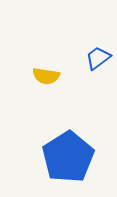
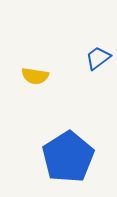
yellow semicircle: moved 11 px left
